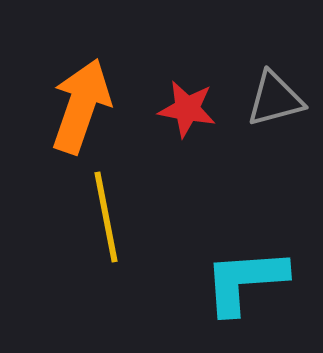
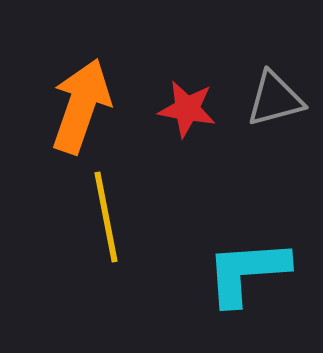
cyan L-shape: moved 2 px right, 9 px up
